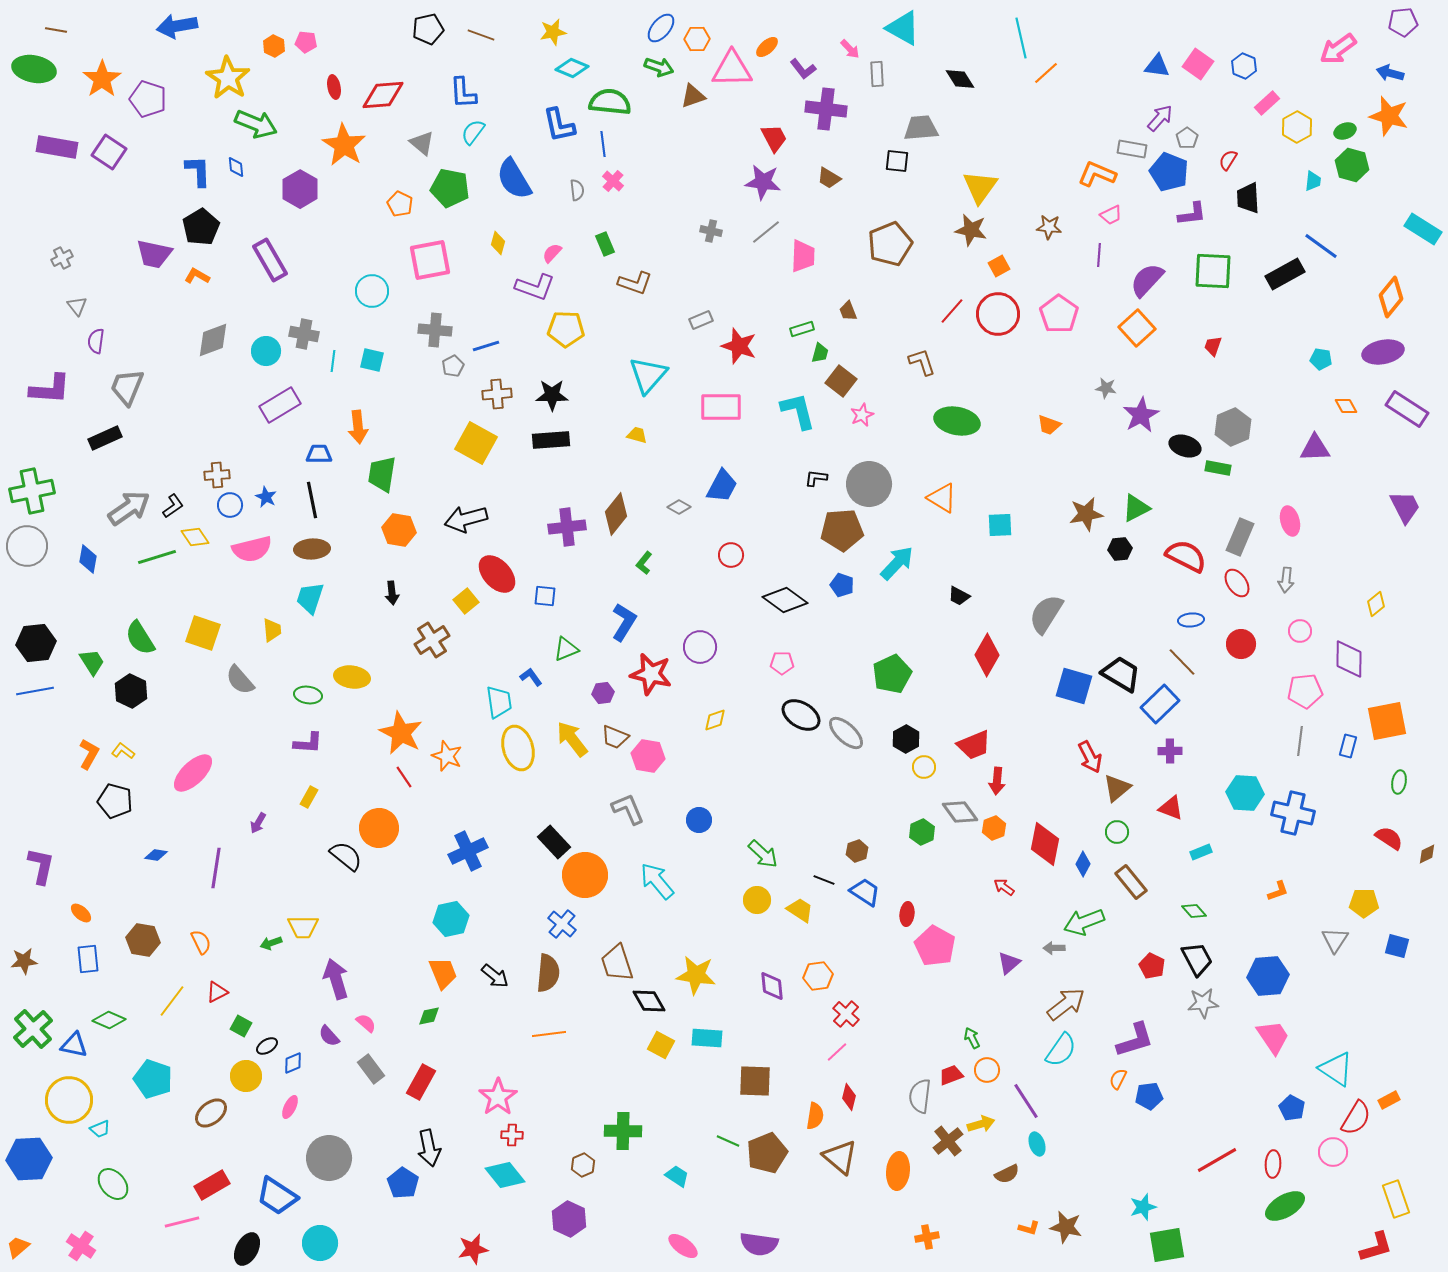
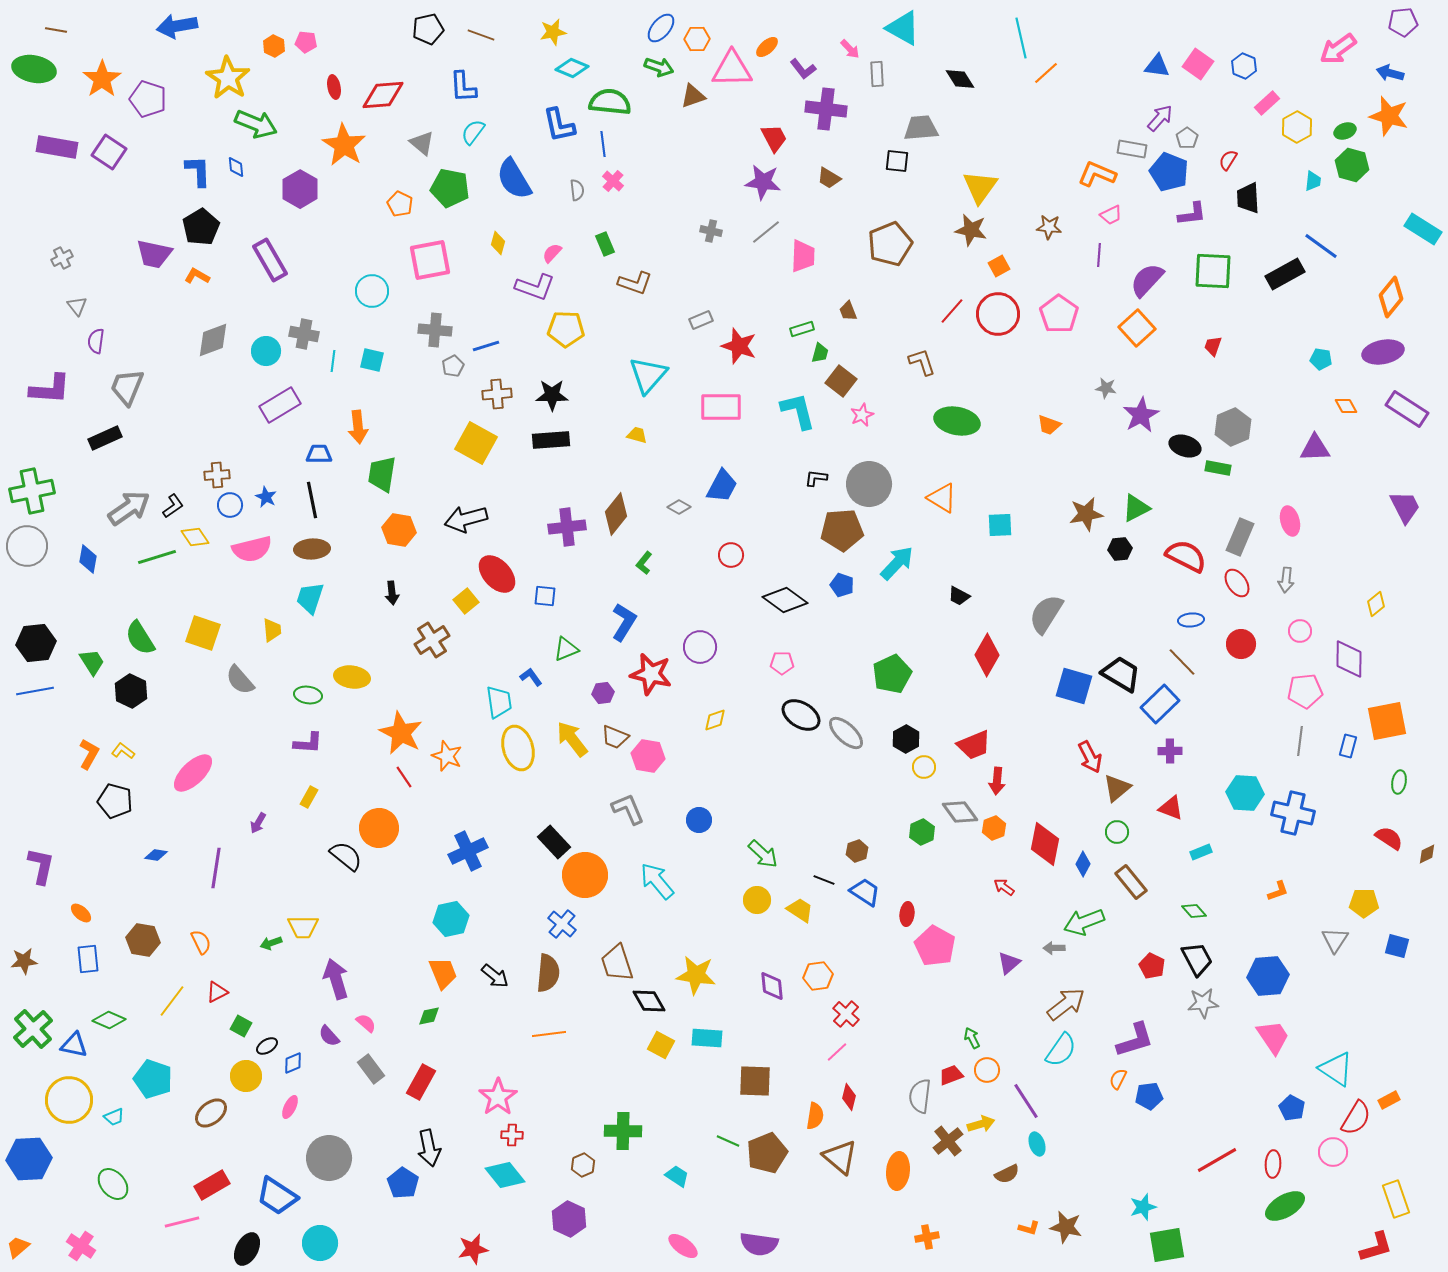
blue L-shape at (463, 93): moved 6 px up
cyan trapezoid at (100, 1129): moved 14 px right, 12 px up
